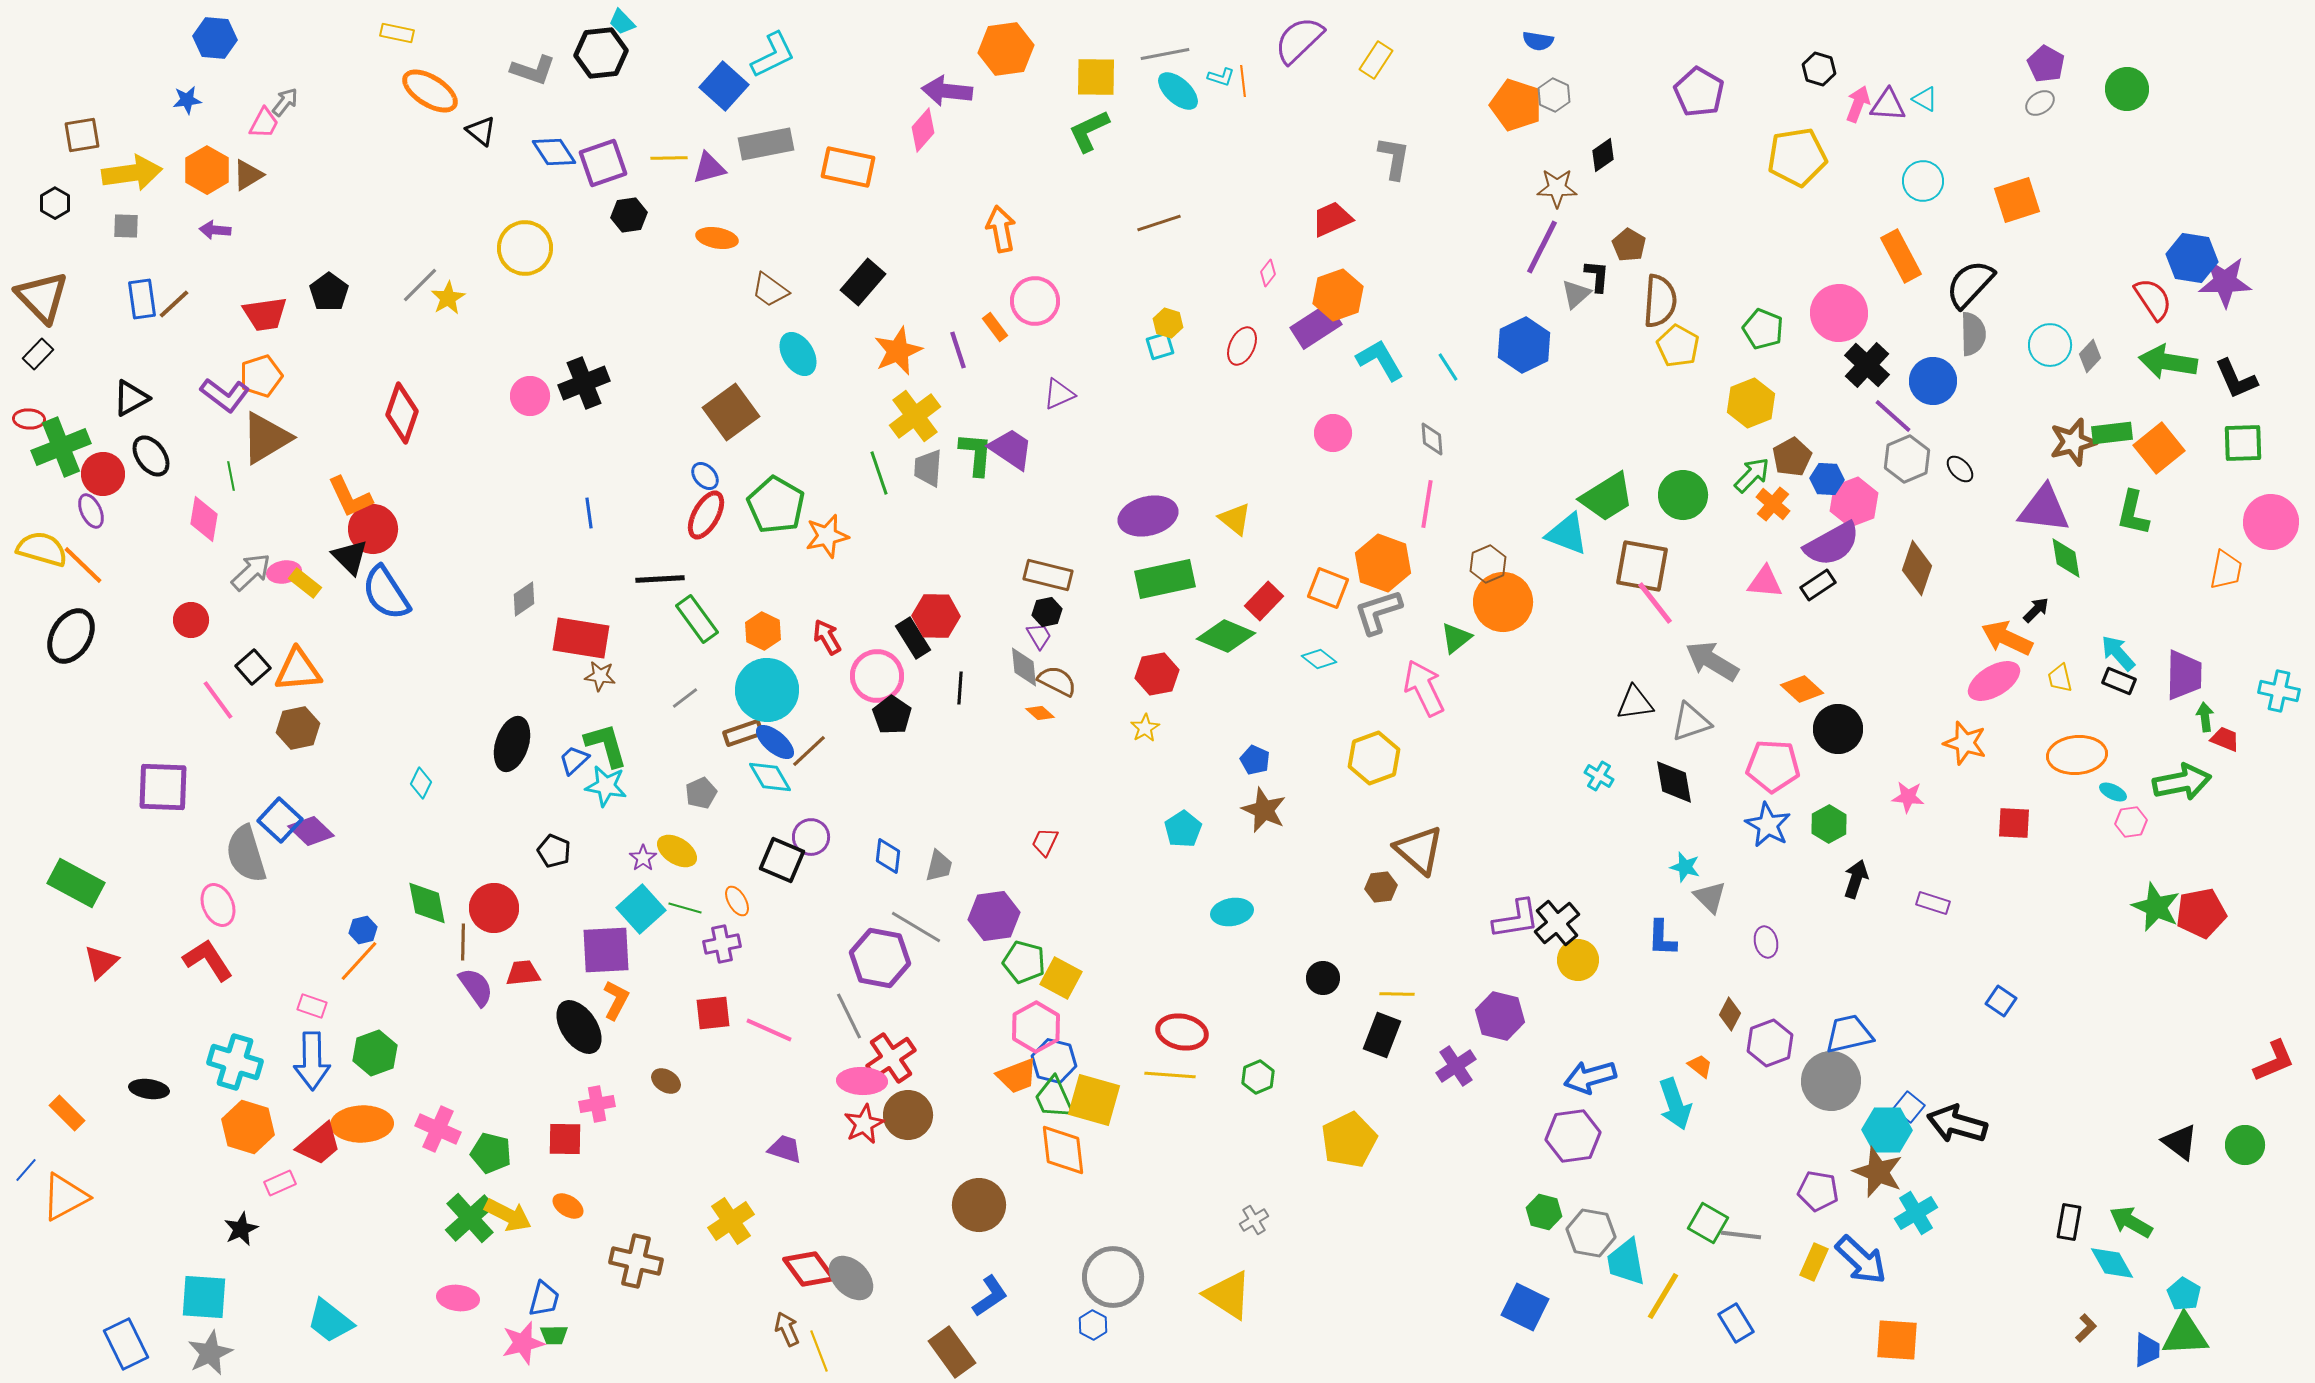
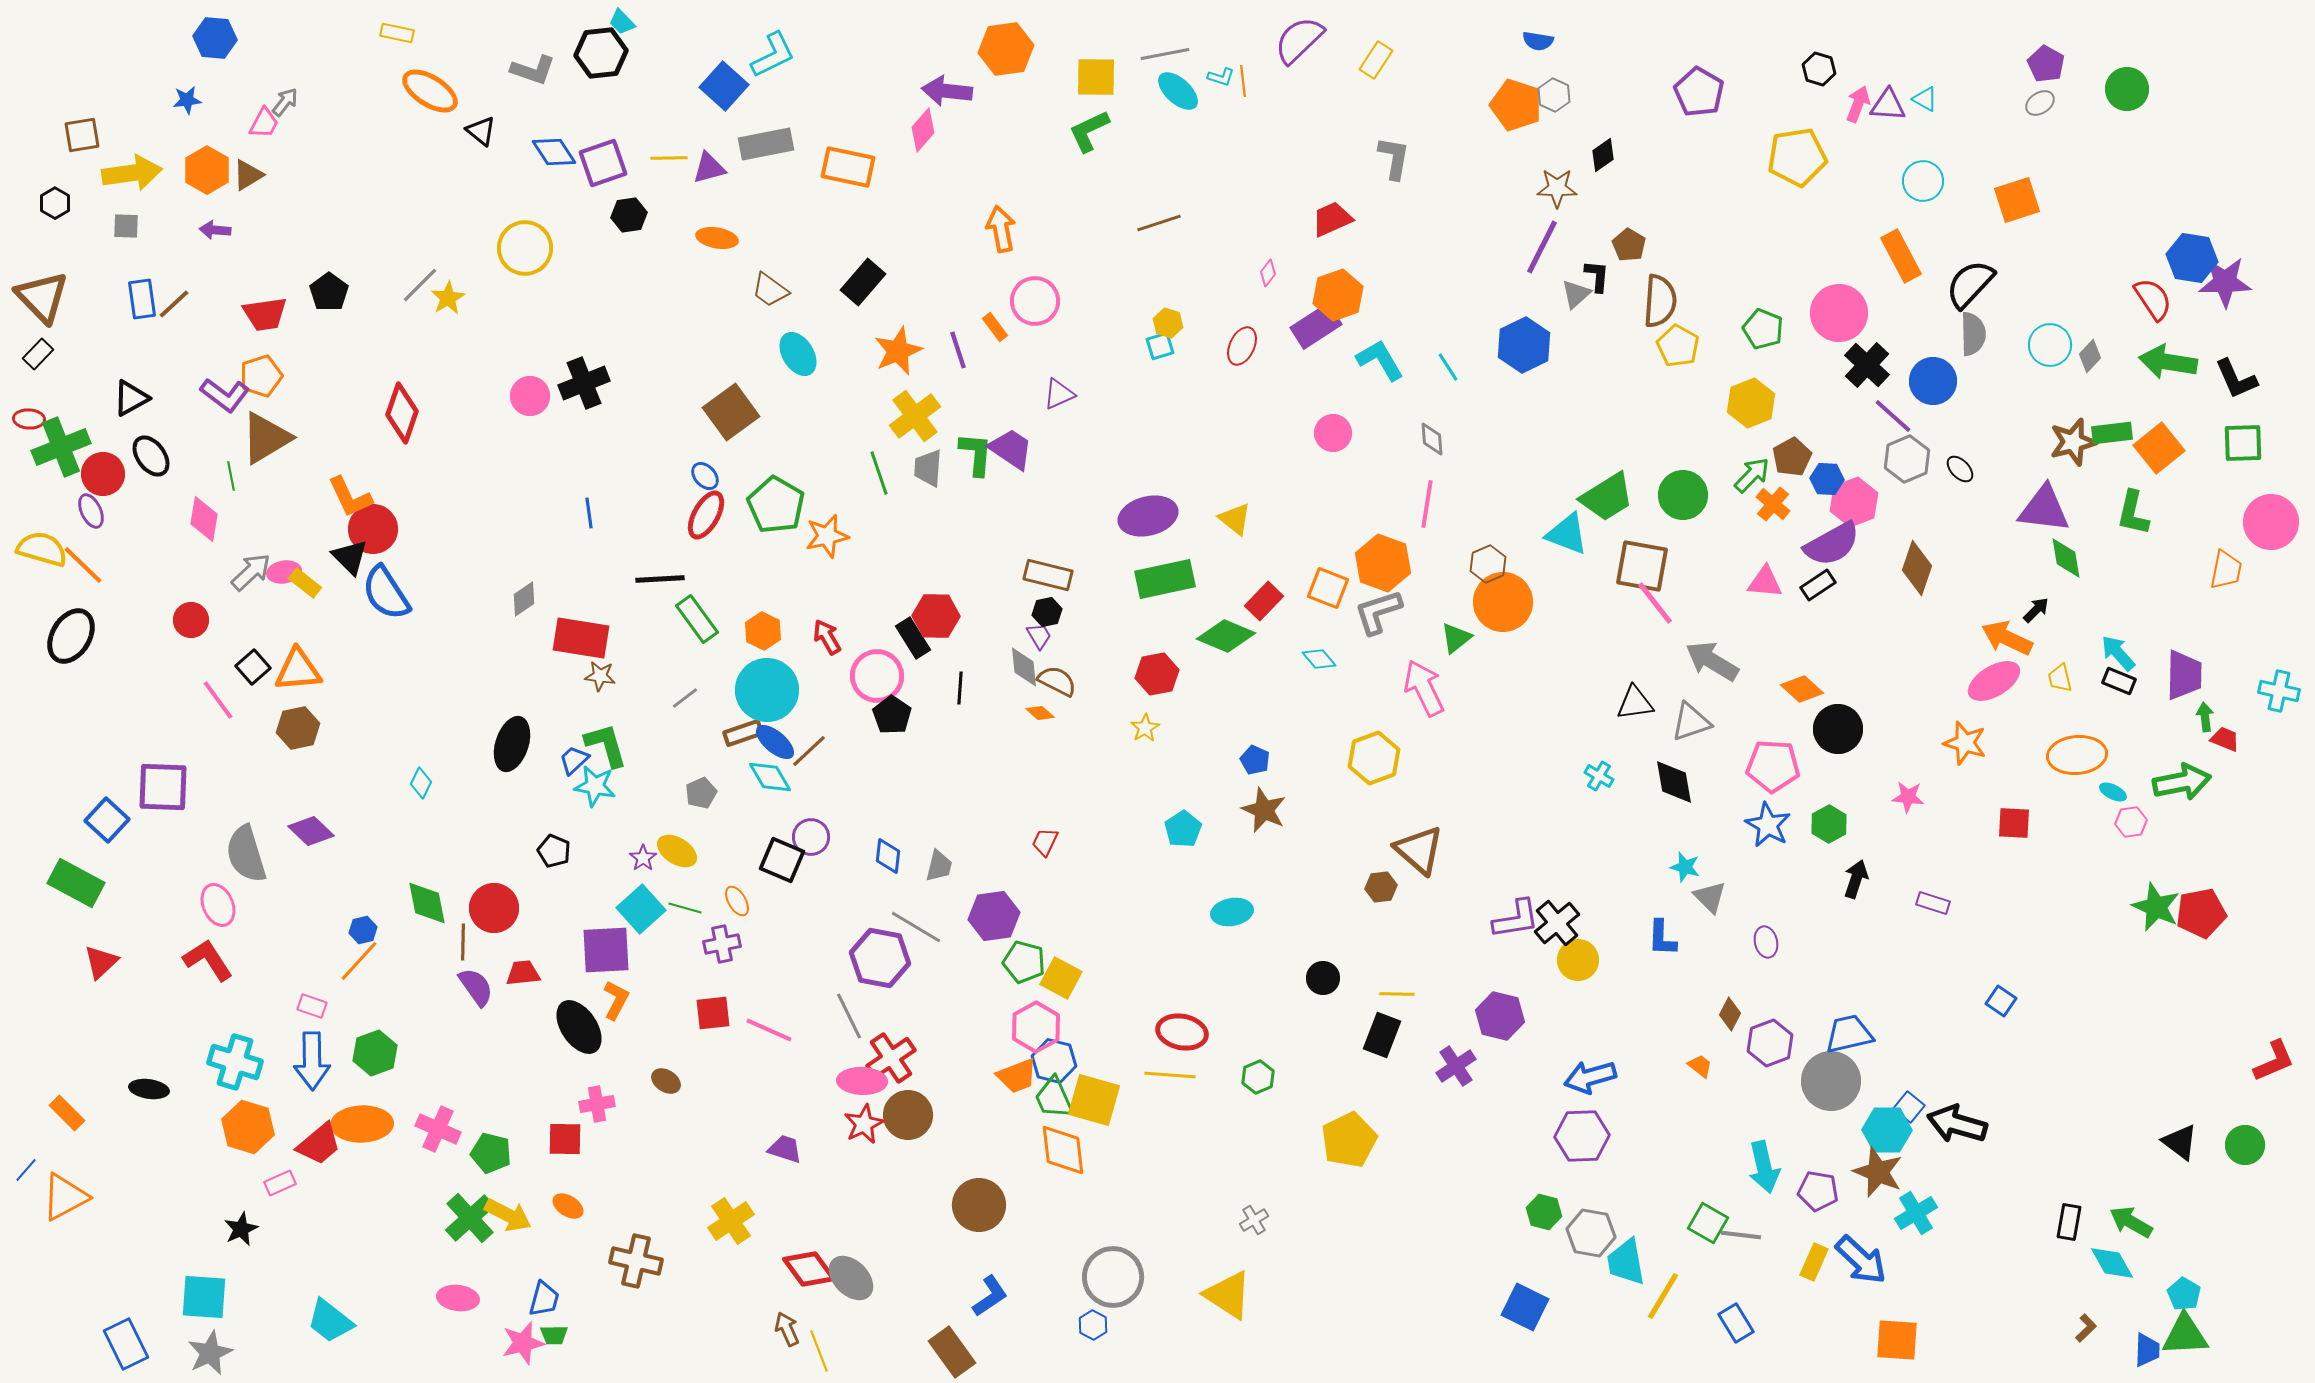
cyan diamond at (1319, 659): rotated 12 degrees clockwise
cyan star at (606, 786): moved 11 px left
blue square at (280, 820): moved 173 px left
cyan arrow at (1675, 1104): moved 89 px right, 63 px down; rotated 6 degrees clockwise
purple hexagon at (1573, 1136): moved 9 px right; rotated 6 degrees clockwise
